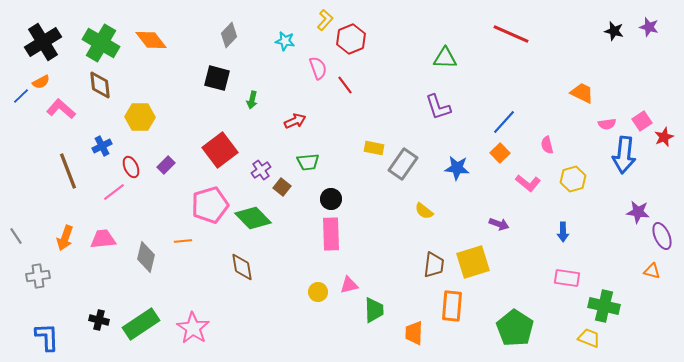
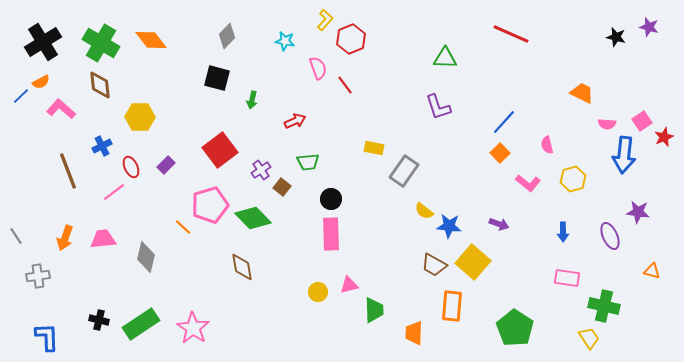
black star at (614, 31): moved 2 px right, 6 px down
gray diamond at (229, 35): moved 2 px left, 1 px down
pink semicircle at (607, 124): rotated 12 degrees clockwise
gray rectangle at (403, 164): moved 1 px right, 7 px down
blue star at (457, 168): moved 8 px left, 58 px down
purple ellipse at (662, 236): moved 52 px left
orange line at (183, 241): moved 14 px up; rotated 48 degrees clockwise
yellow square at (473, 262): rotated 32 degrees counterclockwise
brown trapezoid at (434, 265): rotated 112 degrees clockwise
yellow trapezoid at (589, 338): rotated 35 degrees clockwise
